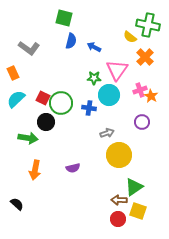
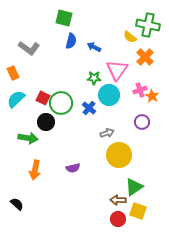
orange star: moved 1 px right
blue cross: rotated 32 degrees clockwise
brown arrow: moved 1 px left
